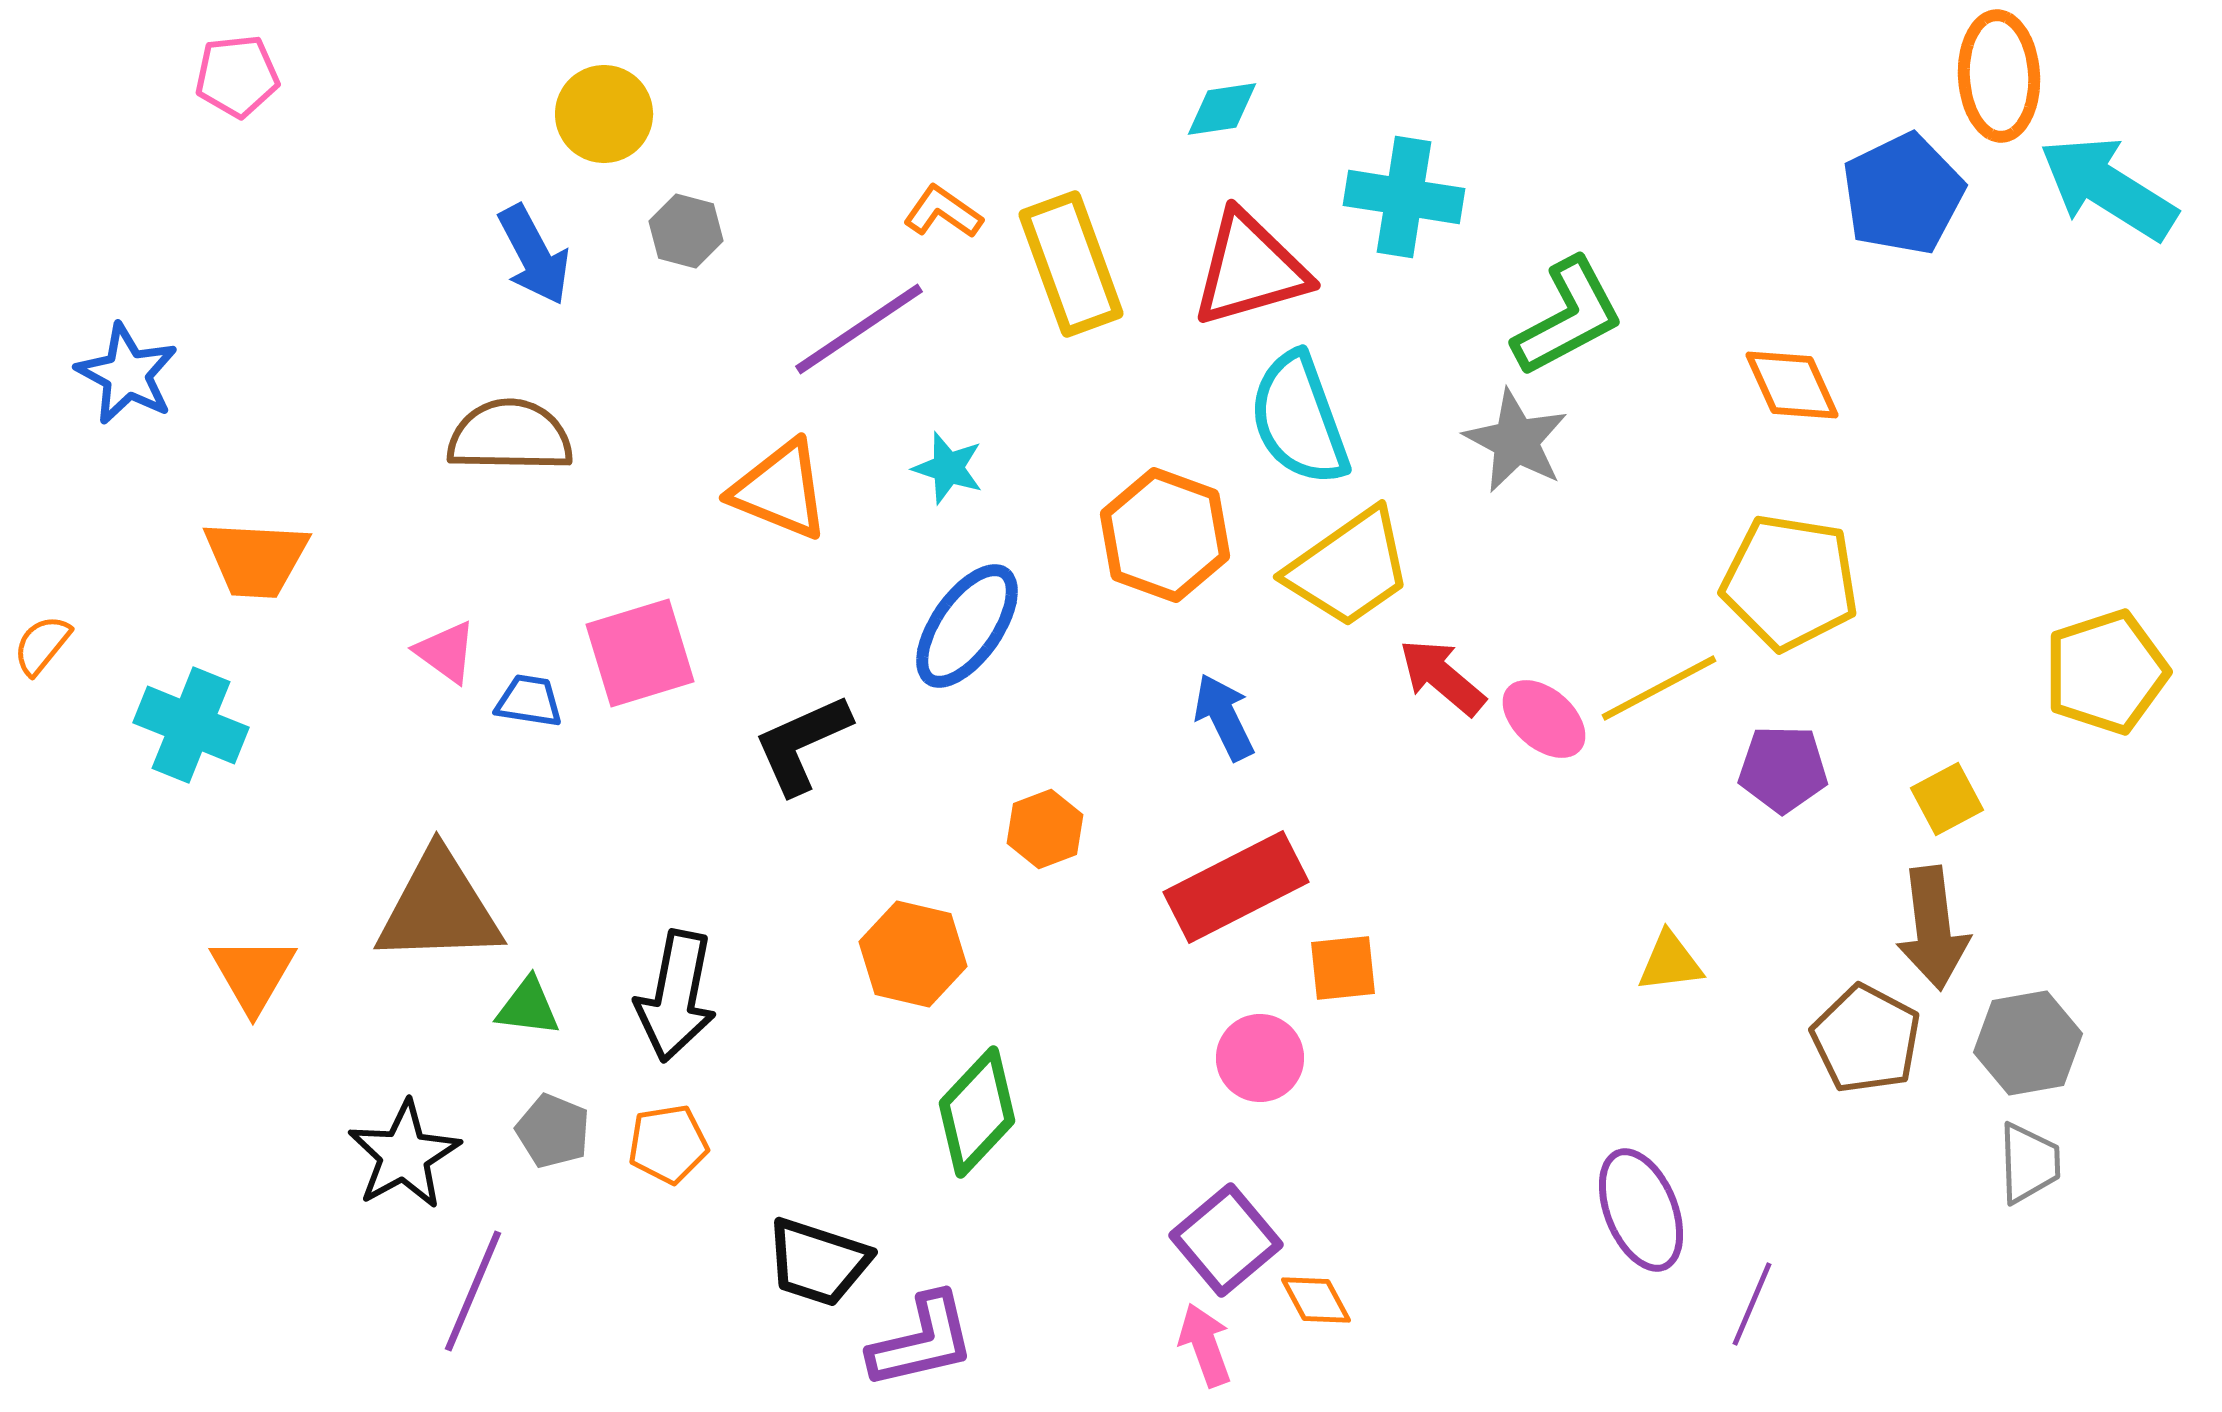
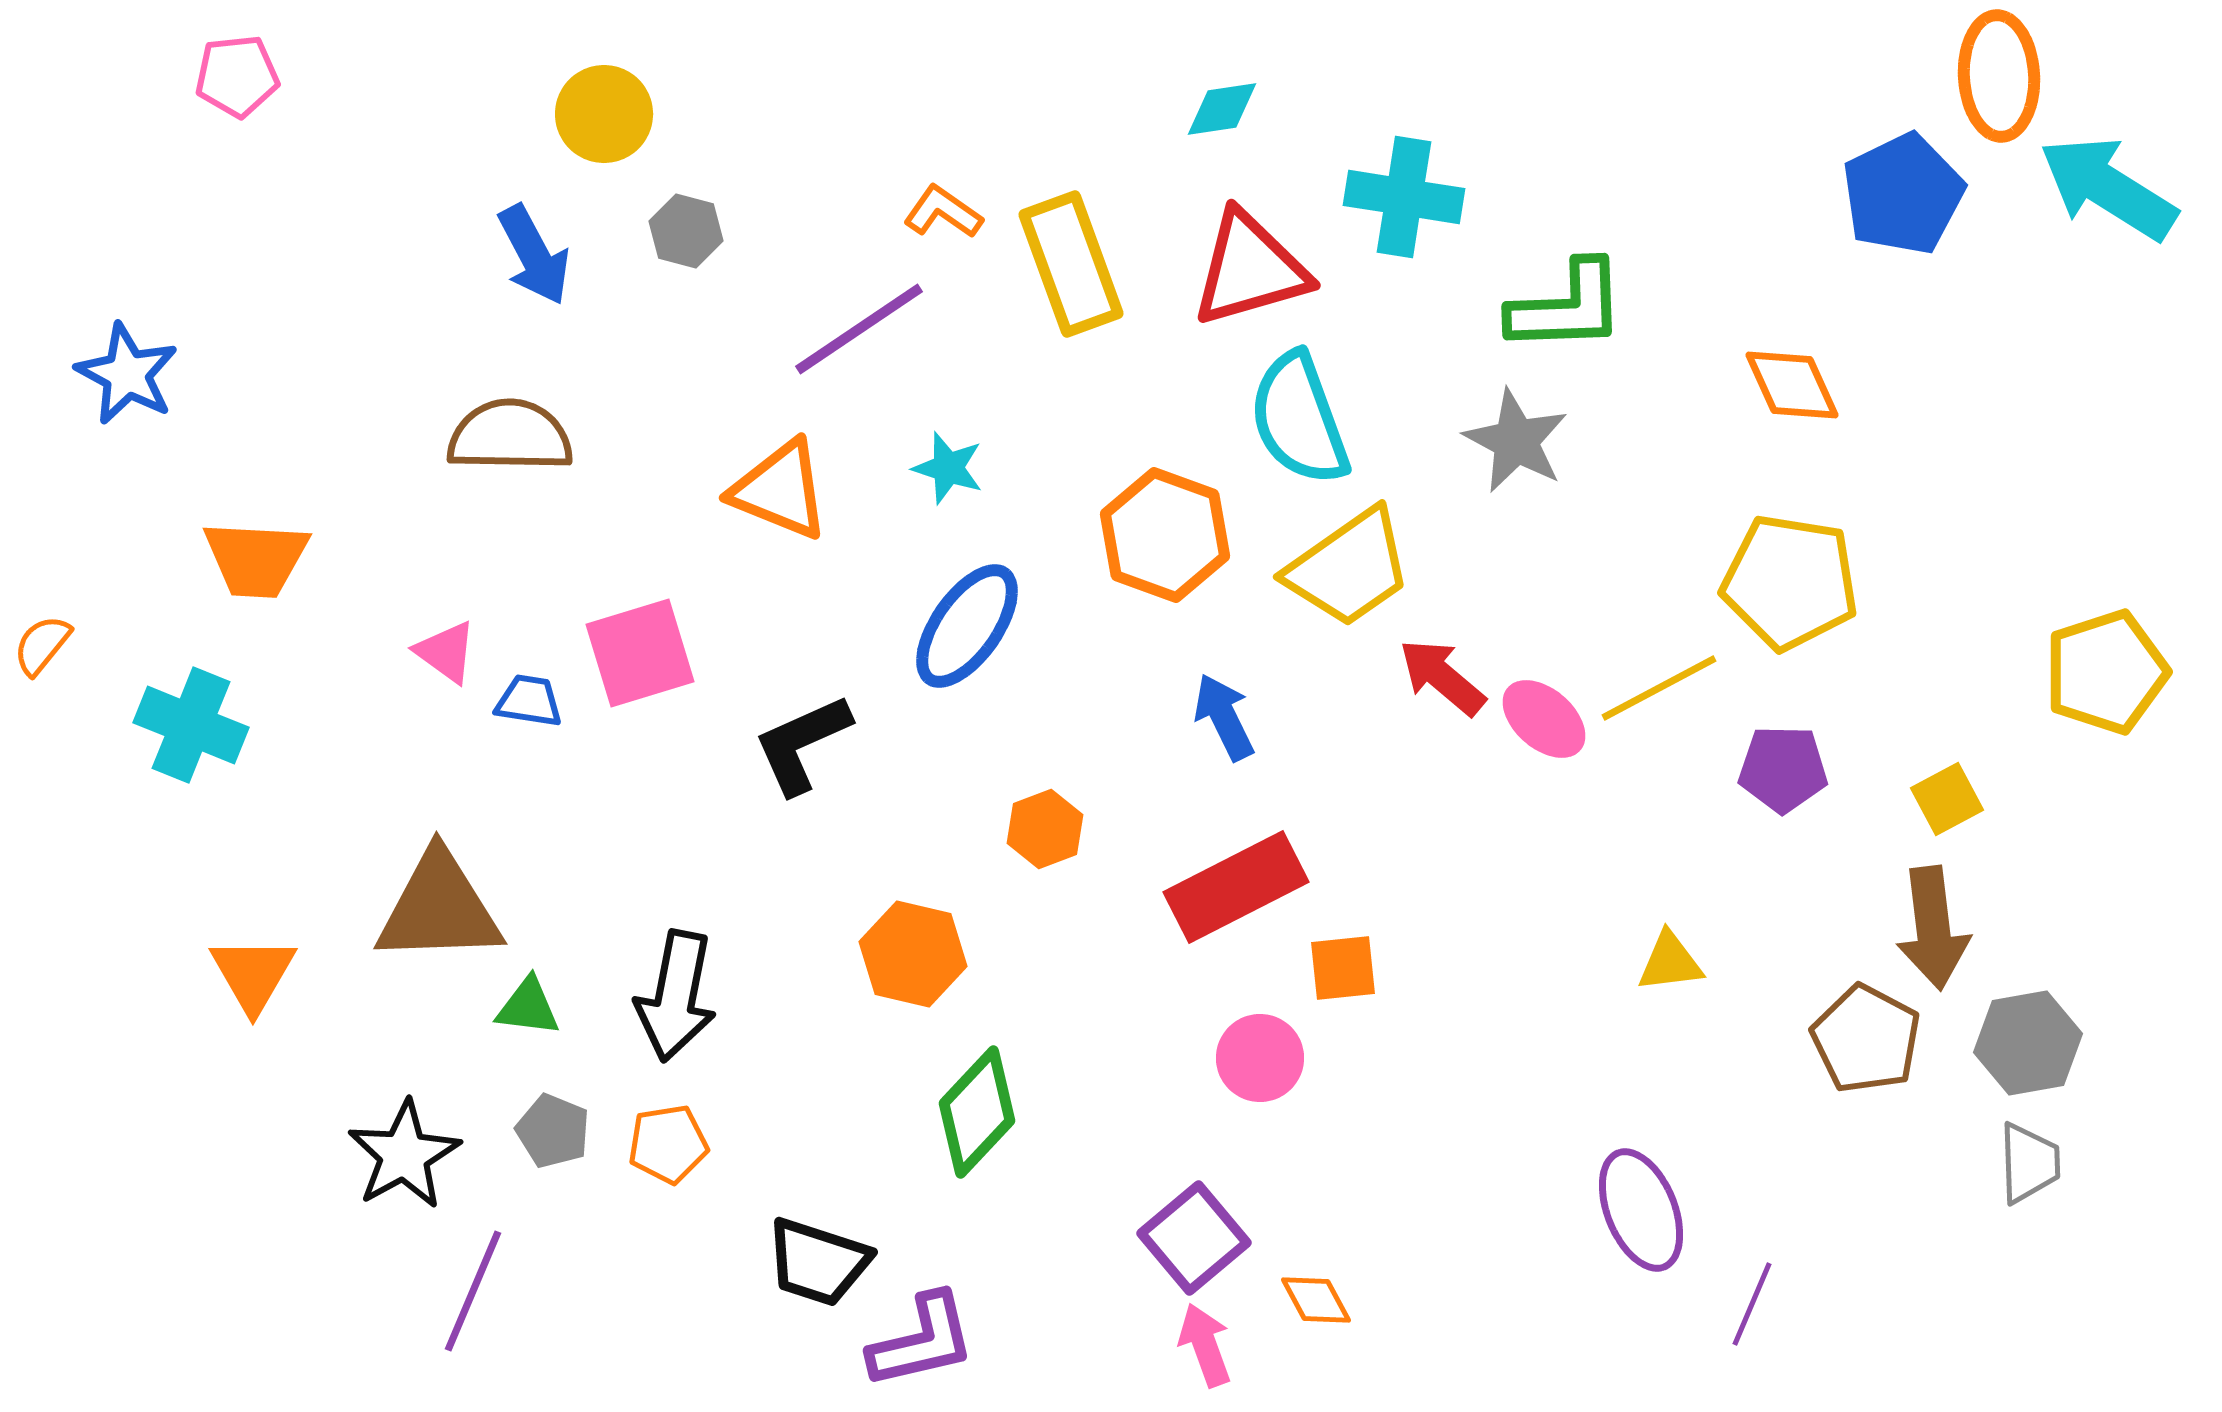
green L-shape at (1568, 317): moved 1 px left, 10 px up; rotated 26 degrees clockwise
purple square at (1226, 1240): moved 32 px left, 2 px up
